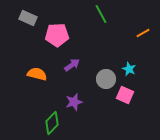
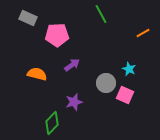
gray circle: moved 4 px down
